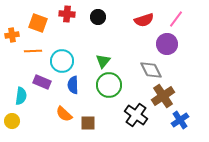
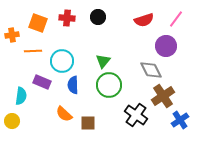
red cross: moved 4 px down
purple circle: moved 1 px left, 2 px down
